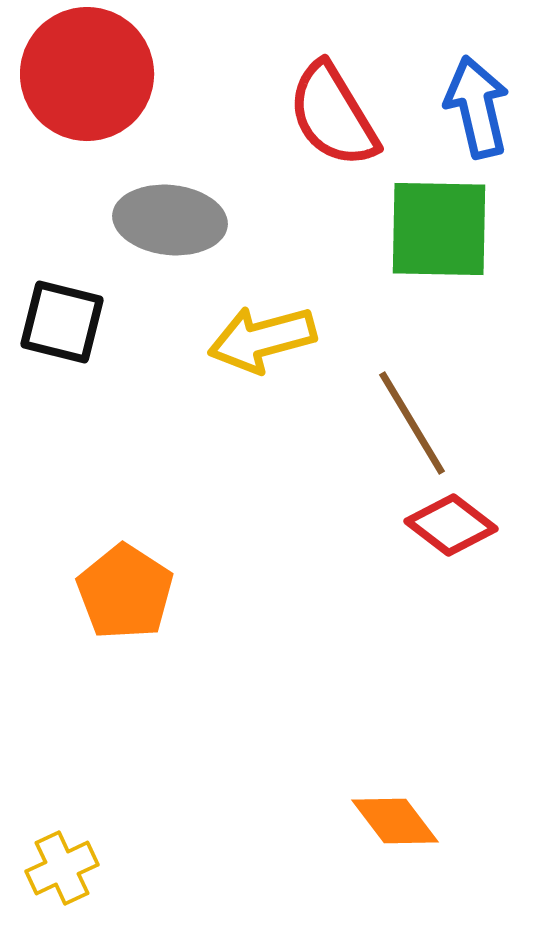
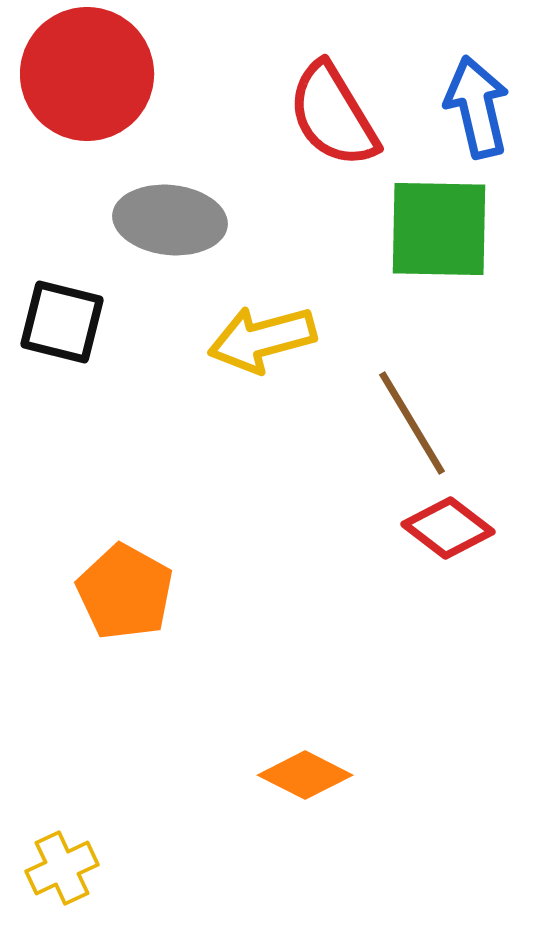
red diamond: moved 3 px left, 3 px down
orange pentagon: rotated 4 degrees counterclockwise
orange diamond: moved 90 px left, 46 px up; rotated 26 degrees counterclockwise
